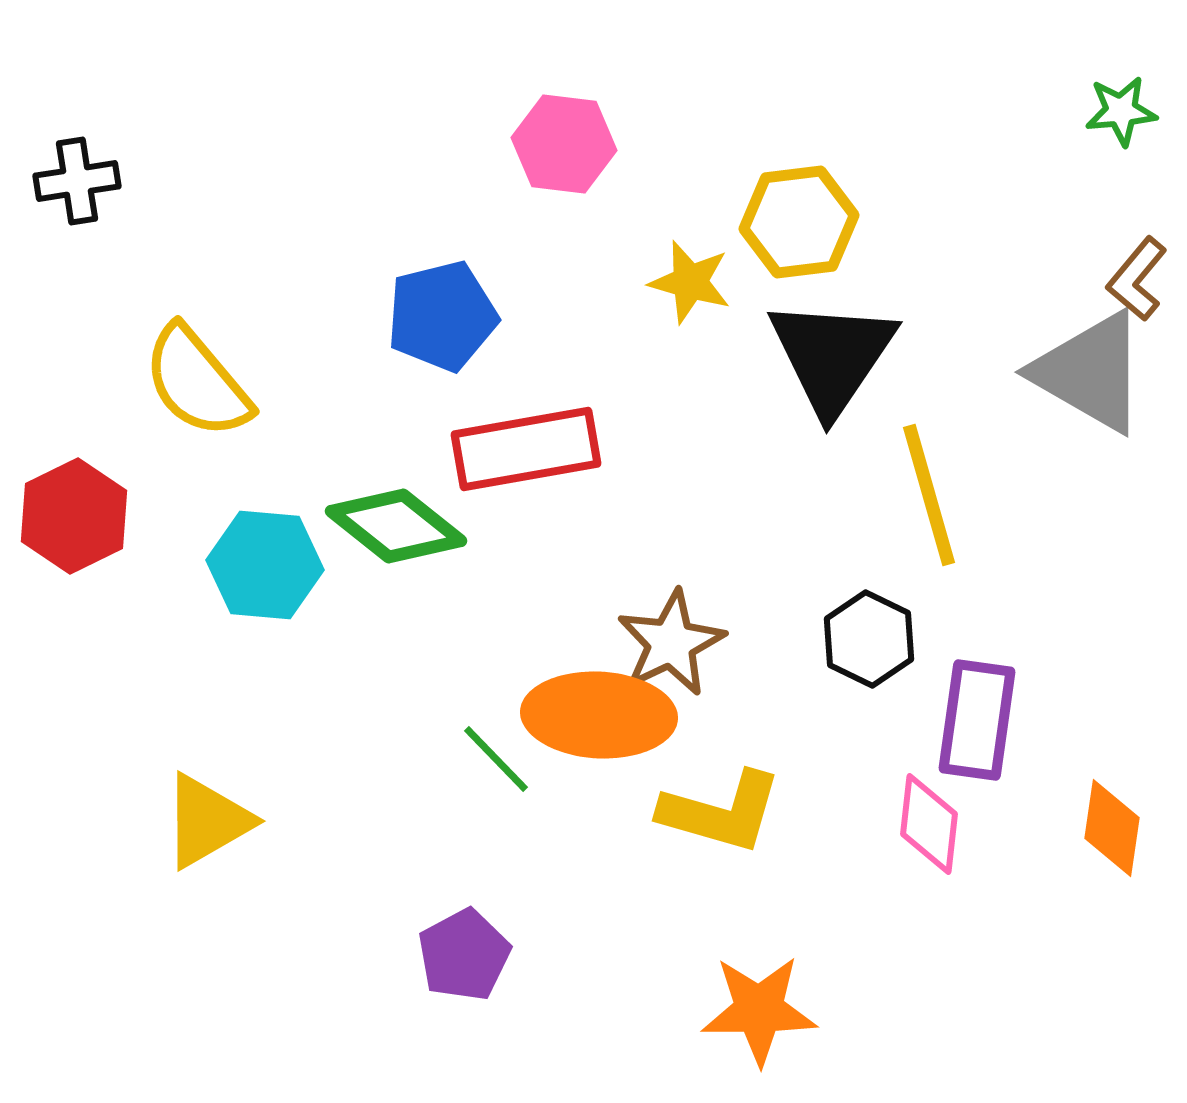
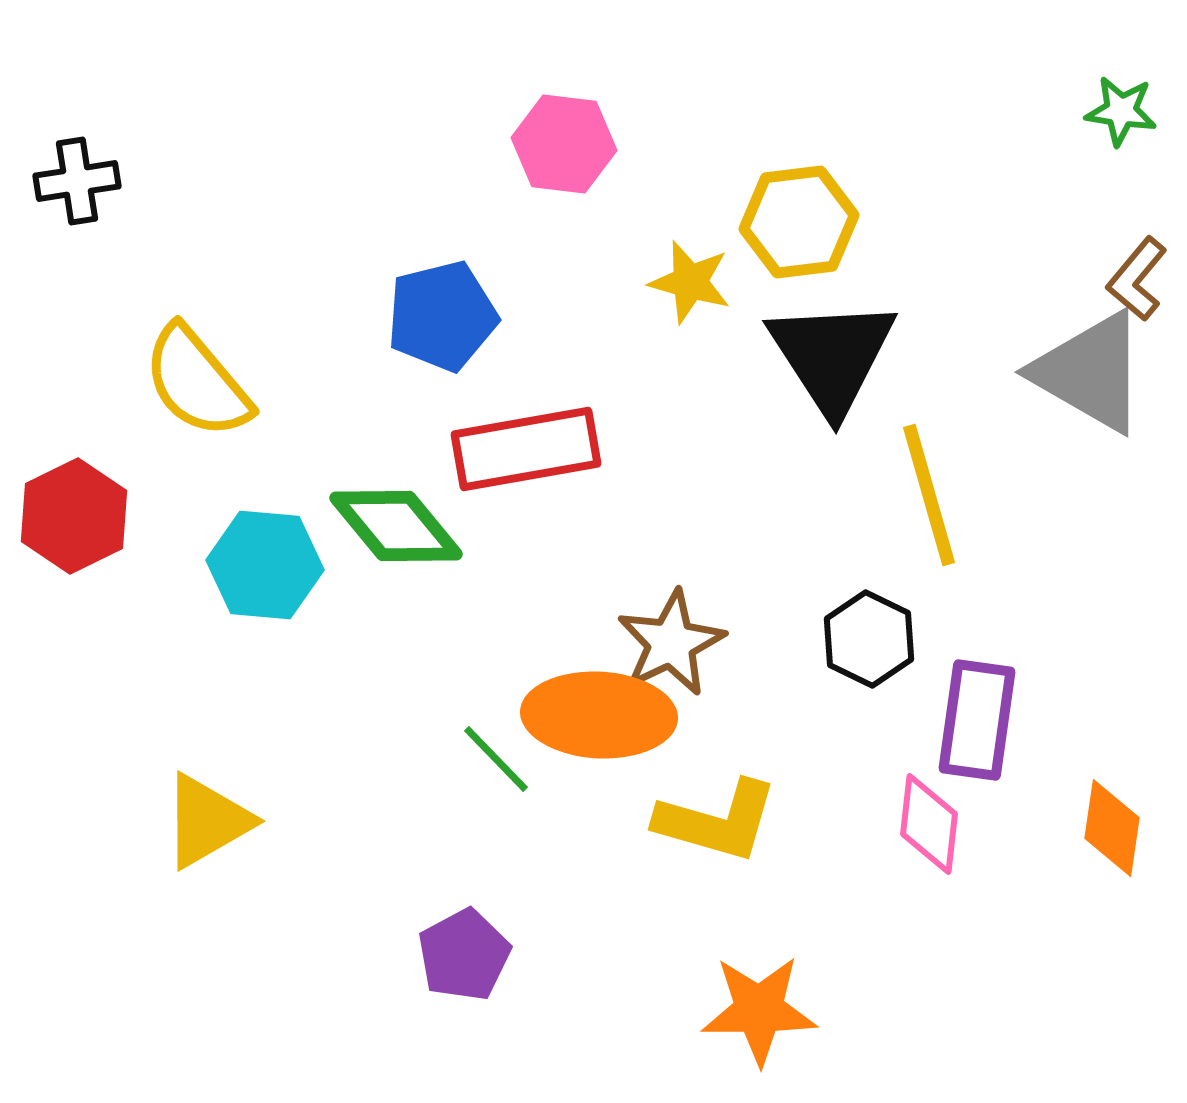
green star: rotated 14 degrees clockwise
black triangle: rotated 7 degrees counterclockwise
green diamond: rotated 12 degrees clockwise
yellow L-shape: moved 4 px left, 9 px down
